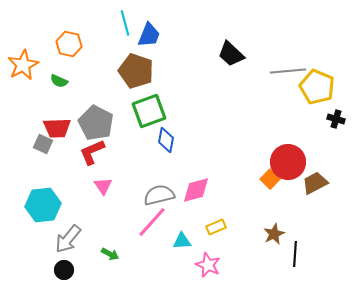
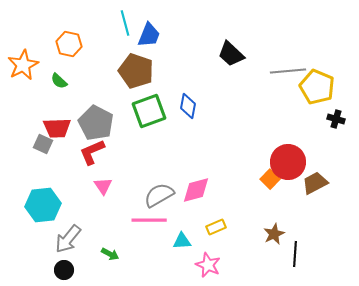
green semicircle: rotated 18 degrees clockwise
blue diamond: moved 22 px right, 34 px up
gray semicircle: rotated 16 degrees counterclockwise
pink line: moved 3 px left, 2 px up; rotated 48 degrees clockwise
